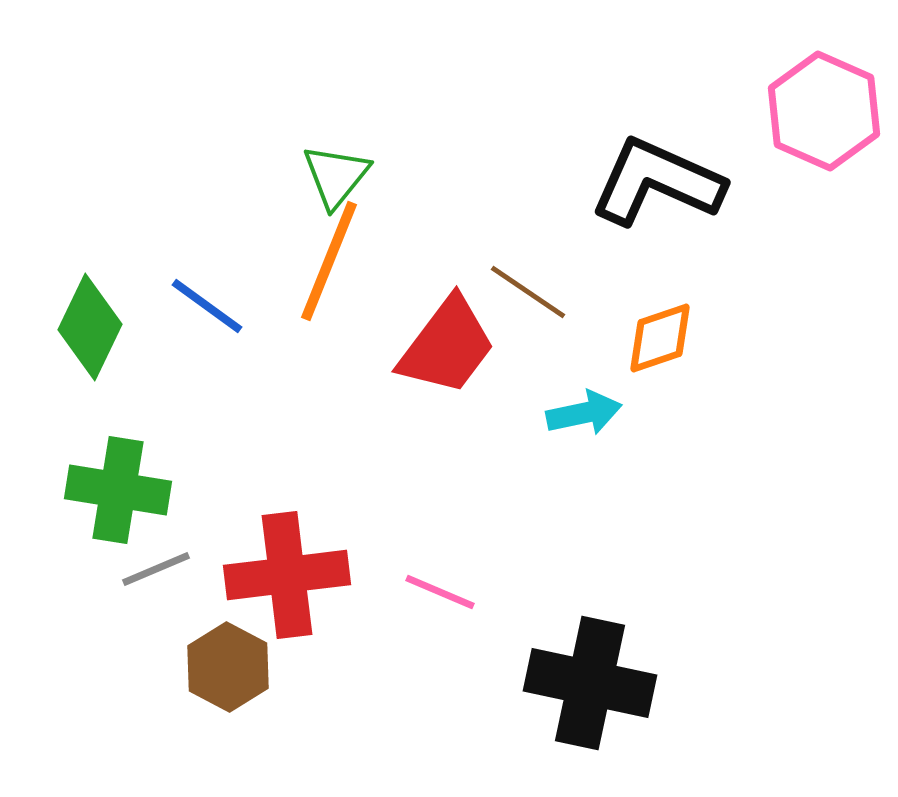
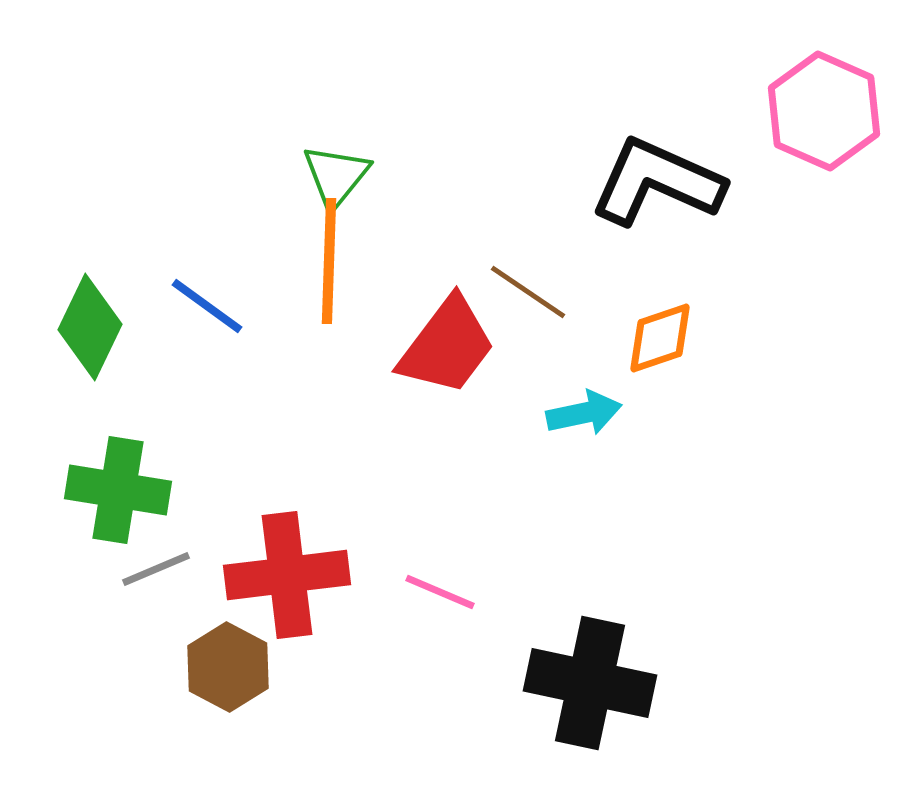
orange line: rotated 20 degrees counterclockwise
